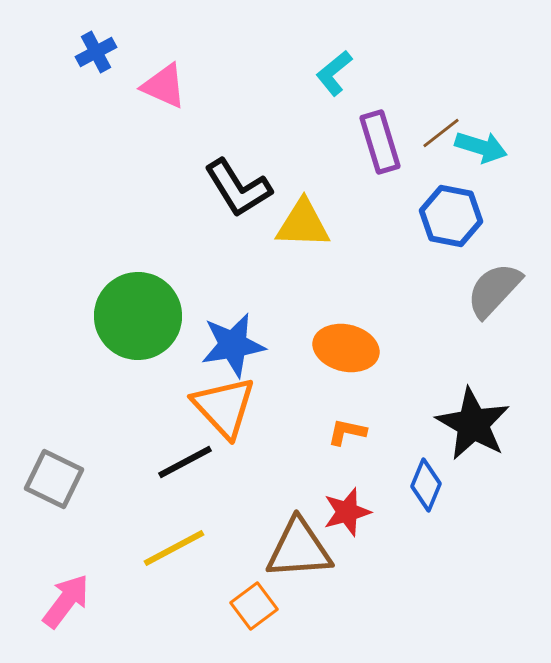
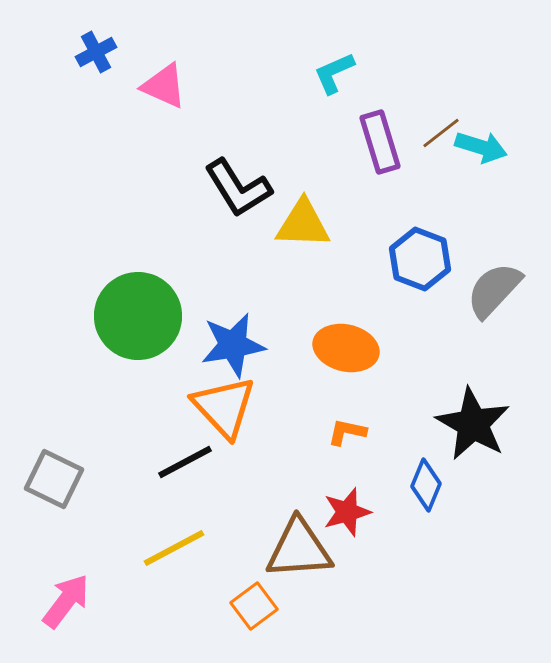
cyan L-shape: rotated 15 degrees clockwise
blue hexagon: moved 31 px left, 43 px down; rotated 10 degrees clockwise
